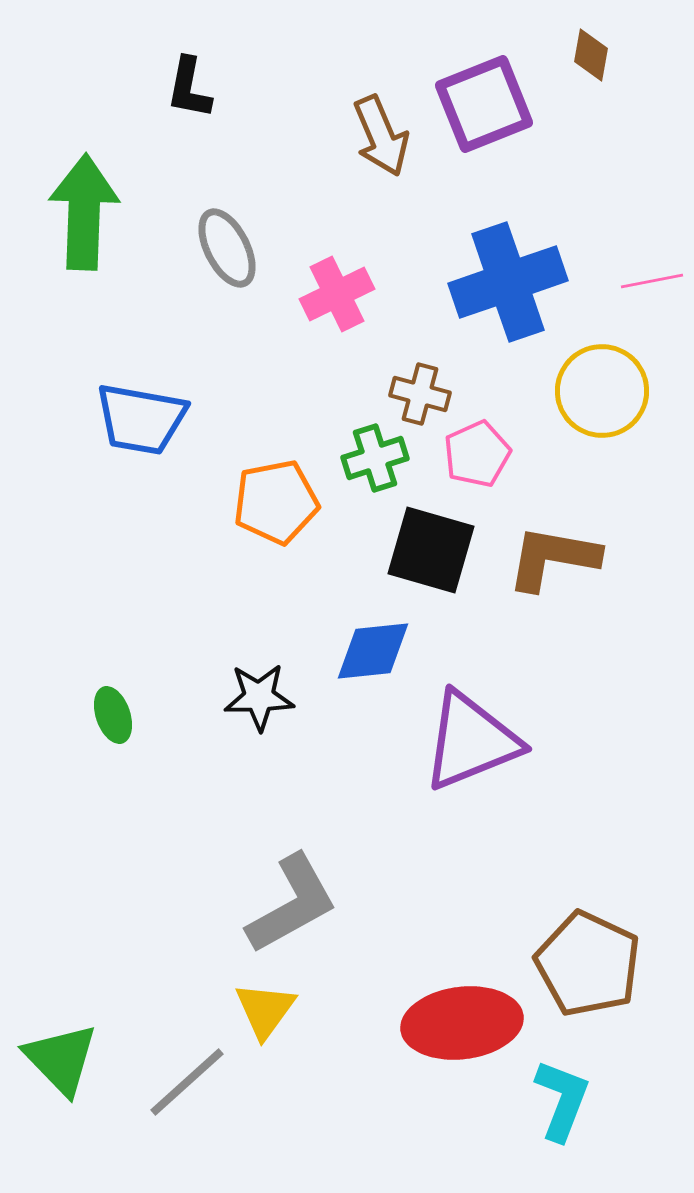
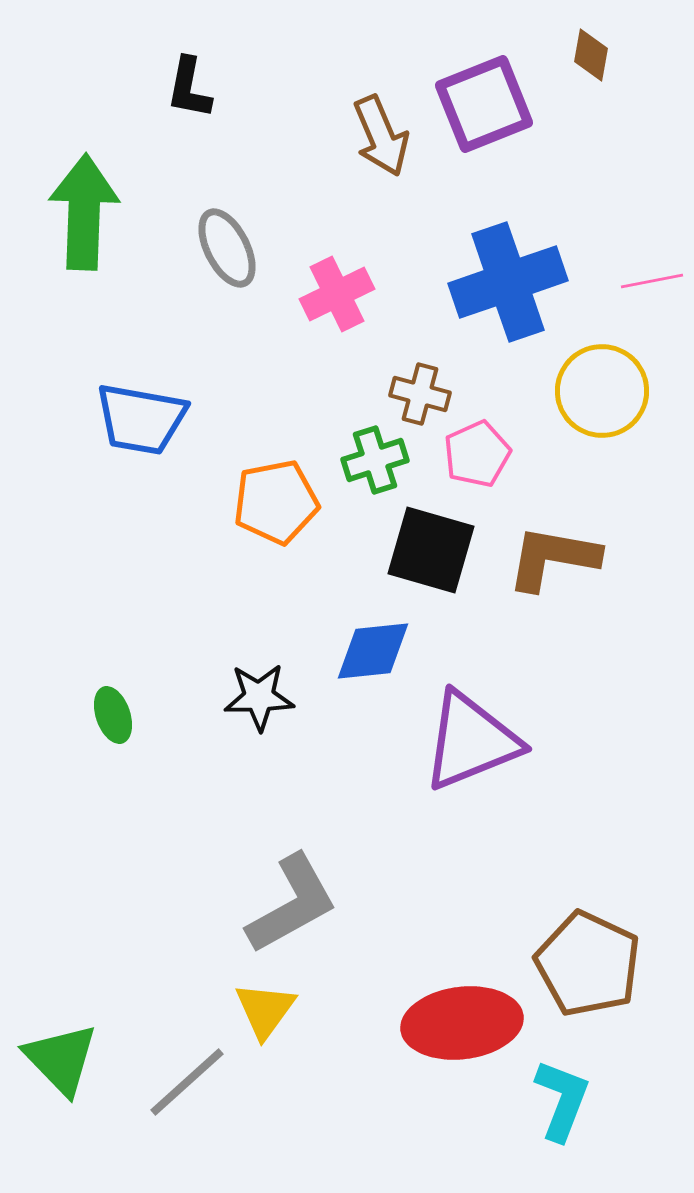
green cross: moved 2 px down
